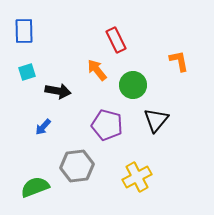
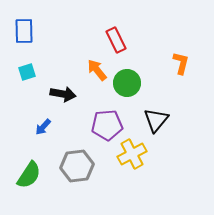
orange L-shape: moved 2 px right, 2 px down; rotated 25 degrees clockwise
green circle: moved 6 px left, 2 px up
black arrow: moved 5 px right, 3 px down
purple pentagon: rotated 20 degrees counterclockwise
yellow cross: moved 5 px left, 23 px up
green semicircle: moved 6 px left, 12 px up; rotated 144 degrees clockwise
